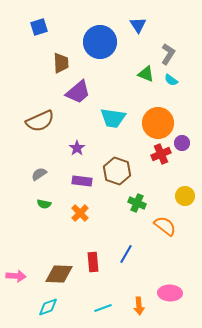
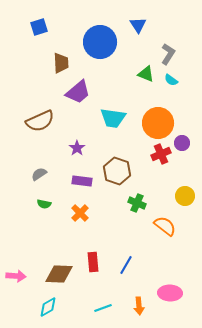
blue line: moved 11 px down
cyan diamond: rotated 10 degrees counterclockwise
